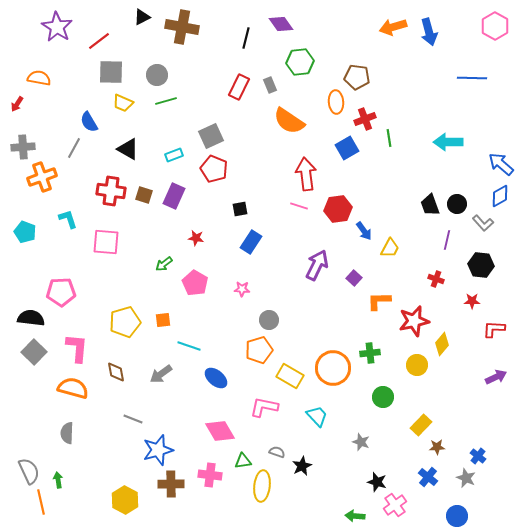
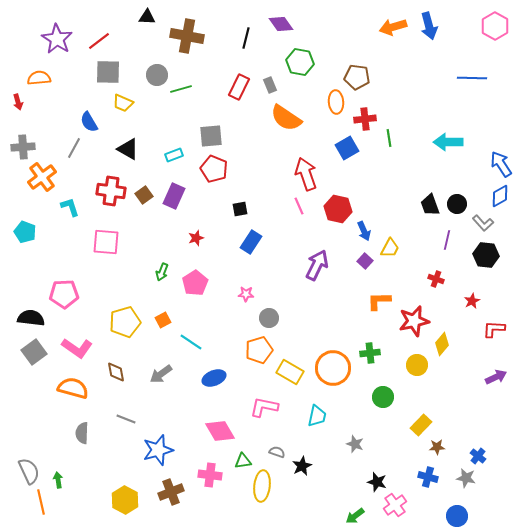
black triangle at (142, 17): moved 5 px right; rotated 30 degrees clockwise
purple star at (57, 27): moved 12 px down
brown cross at (182, 27): moved 5 px right, 9 px down
blue arrow at (429, 32): moved 6 px up
green hexagon at (300, 62): rotated 16 degrees clockwise
gray square at (111, 72): moved 3 px left
orange semicircle at (39, 78): rotated 15 degrees counterclockwise
green line at (166, 101): moved 15 px right, 12 px up
red arrow at (17, 104): moved 1 px right, 2 px up; rotated 49 degrees counterclockwise
red cross at (365, 119): rotated 15 degrees clockwise
orange semicircle at (289, 121): moved 3 px left, 3 px up
gray square at (211, 136): rotated 20 degrees clockwise
blue arrow at (501, 164): rotated 16 degrees clockwise
red arrow at (306, 174): rotated 12 degrees counterclockwise
orange cross at (42, 177): rotated 16 degrees counterclockwise
brown square at (144, 195): rotated 36 degrees clockwise
pink line at (299, 206): rotated 48 degrees clockwise
red hexagon at (338, 209): rotated 20 degrees clockwise
cyan L-shape at (68, 219): moved 2 px right, 12 px up
blue arrow at (364, 231): rotated 12 degrees clockwise
red star at (196, 238): rotated 28 degrees counterclockwise
green arrow at (164, 264): moved 2 px left, 8 px down; rotated 30 degrees counterclockwise
black hexagon at (481, 265): moved 5 px right, 10 px up
purple square at (354, 278): moved 11 px right, 17 px up
pink pentagon at (195, 283): rotated 10 degrees clockwise
pink star at (242, 289): moved 4 px right, 5 px down
pink pentagon at (61, 292): moved 3 px right, 2 px down
red star at (472, 301): rotated 28 degrees counterclockwise
orange square at (163, 320): rotated 21 degrees counterclockwise
gray circle at (269, 320): moved 2 px up
cyan line at (189, 346): moved 2 px right, 4 px up; rotated 15 degrees clockwise
pink L-shape at (77, 348): rotated 120 degrees clockwise
gray square at (34, 352): rotated 10 degrees clockwise
yellow rectangle at (290, 376): moved 4 px up
blue ellipse at (216, 378): moved 2 px left; rotated 60 degrees counterclockwise
cyan trapezoid at (317, 416): rotated 55 degrees clockwise
gray line at (133, 419): moved 7 px left
gray semicircle at (67, 433): moved 15 px right
gray star at (361, 442): moved 6 px left, 2 px down
blue cross at (428, 477): rotated 24 degrees counterclockwise
gray star at (466, 478): rotated 12 degrees counterclockwise
brown cross at (171, 484): moved 8 px down; rotated 20 degrees counterclockwise
green arrow at (355, 516): rotated 42 degrees counterclockwise
